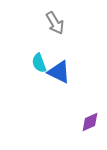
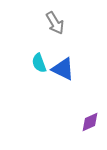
blue triangle: moved 4 px right, 3 px up
